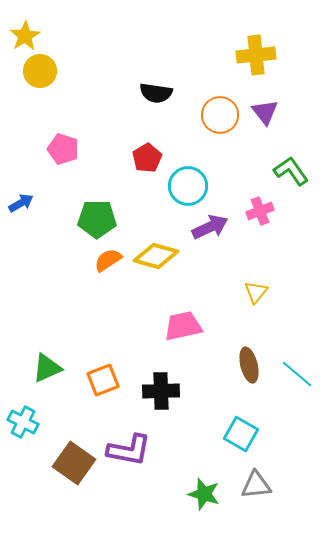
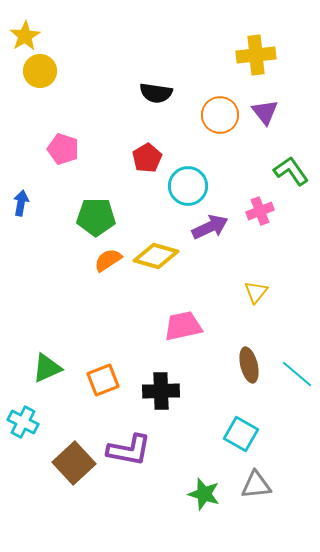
blue arrow: rotated 50 degrees counterclockwise
green pentagon: moved 1 px left, 2 px up
brown square: rotated 12 degrees clockwise
